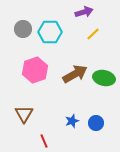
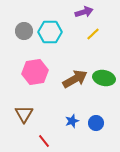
gray circle: moved 1 px right, 2 px down
pink hexagon: moved 2 px down; rotated 10 degrees clockwise
brown arrow: moved 5 px down
red line: rotated 16 degrees counterclockwise
